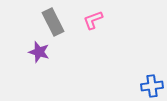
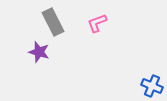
pink L-shape: moved 4 px right, 3 px down
blue cross: rotated 30 degrees clockwise
